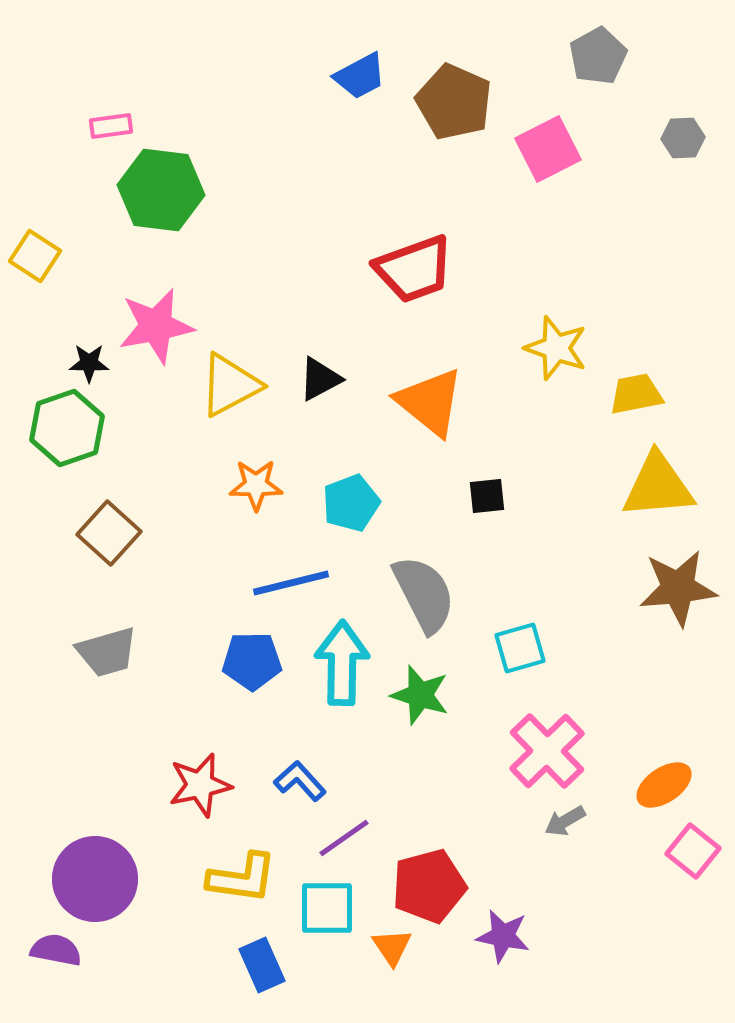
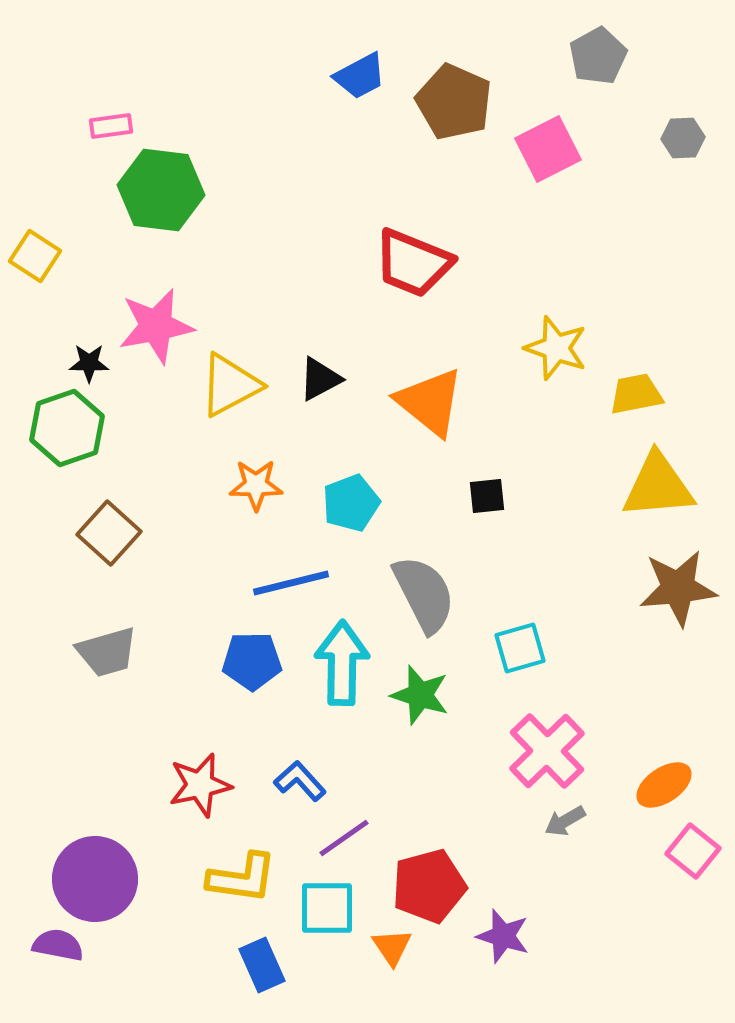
red trapezoid at (414, 269): moved 1 px left, 6 px up; rotated 42 degrees clockwise
purple star at (503, 936): rotated 6 degrees clockwise
purple semicircle at (56, 950): moved 2 px right, 5 px up
